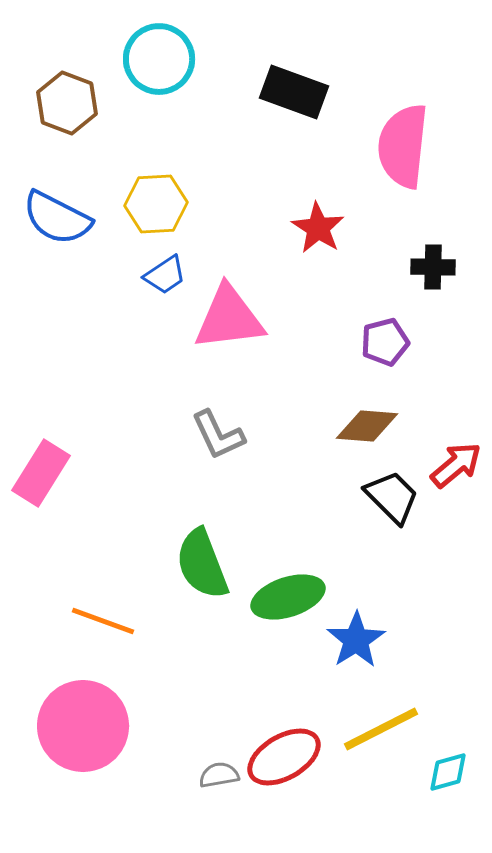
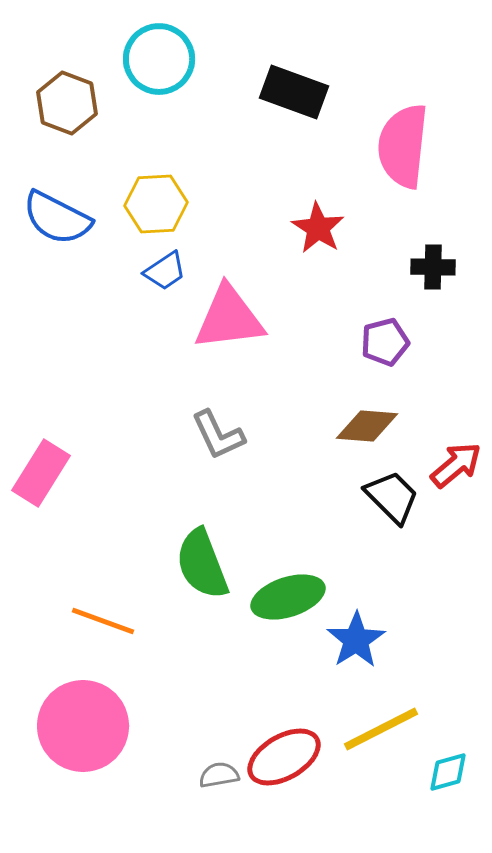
blue trapezoid: moved 4 px up
